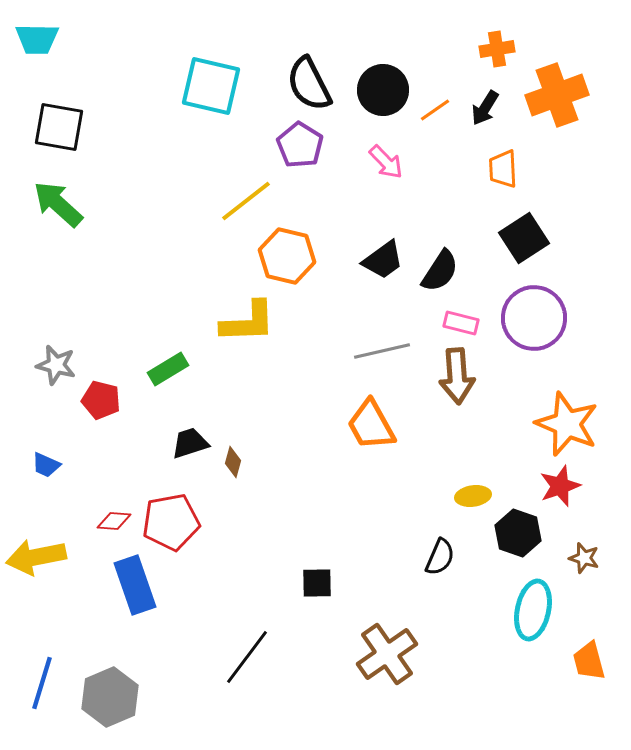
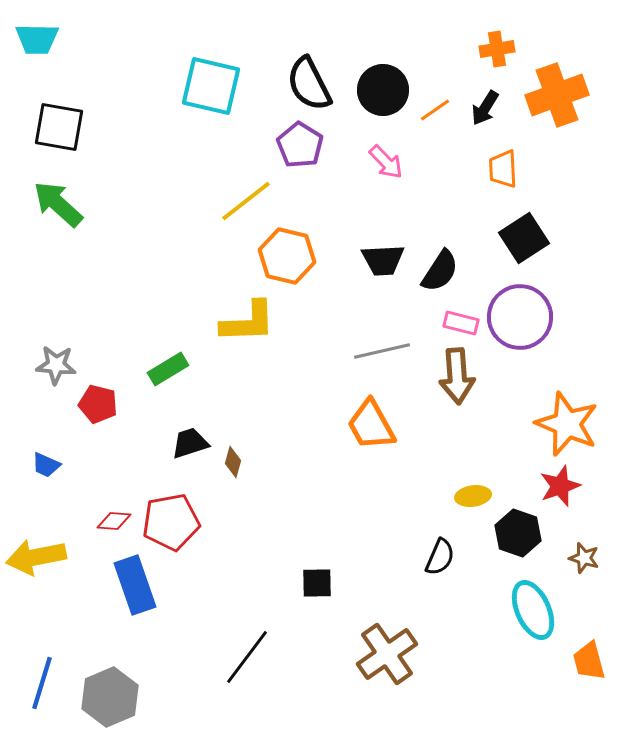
black trapezoid at (383, 260): rotated 33 degrees clockwise
purple circle at (534, 318): moved 14 px left, 1 px up
gray star at (56, 365): rotated 9 degrees counterclockwise
red pentagon at (101, 400): moved 3 px left, 4 px down
cyan ellipse at (533, 610): rotated 36 degrees counterclockwise
